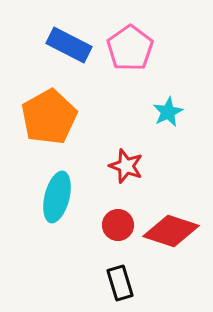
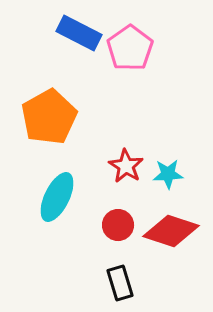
blue rectangle: moved 10 px right, 12 px up
cyan star: moved 62 px down; rotated 24 degrees clockwise
red star: rotated 12 degrees clockwise
cyan ellipse: rotated 12 degrees clockwise
